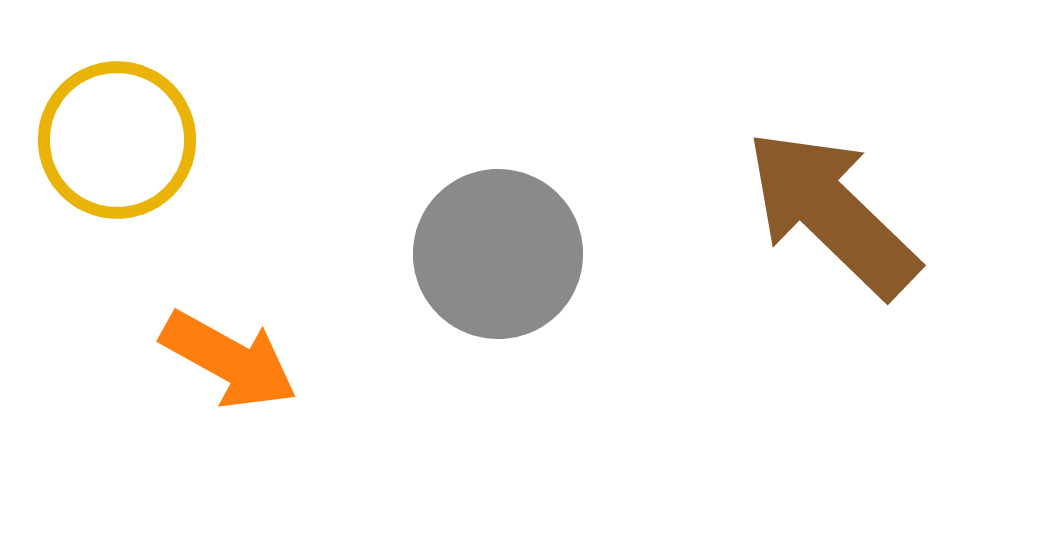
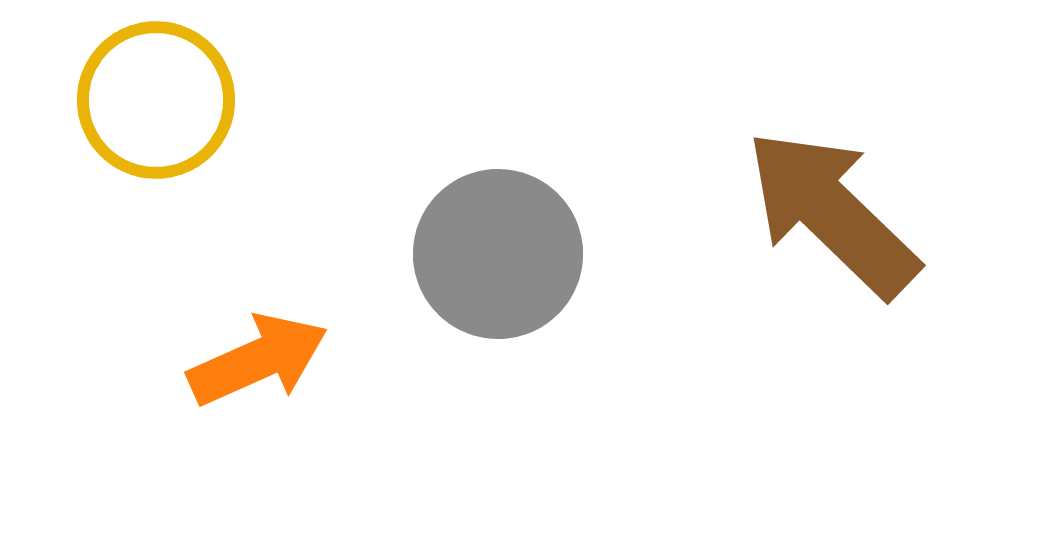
yellow circle: moved 39 px right, 40 px up
orange arrow: moved 29 px right; rotated 53 degrees counterclockwise
